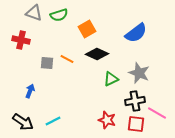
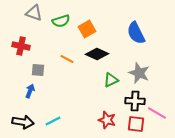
green semicircle: moved 2 px right, 6 px down
blue semicircle: rotated 100 degrees clockwise
red cross: moved 6 px down
gray square: moved 9 px left, 7 px down
green triangle: moved 1 px down
black cross: rotated 12 degrees clockwise
black arrow: rotated 25 degrees counterclockwise
